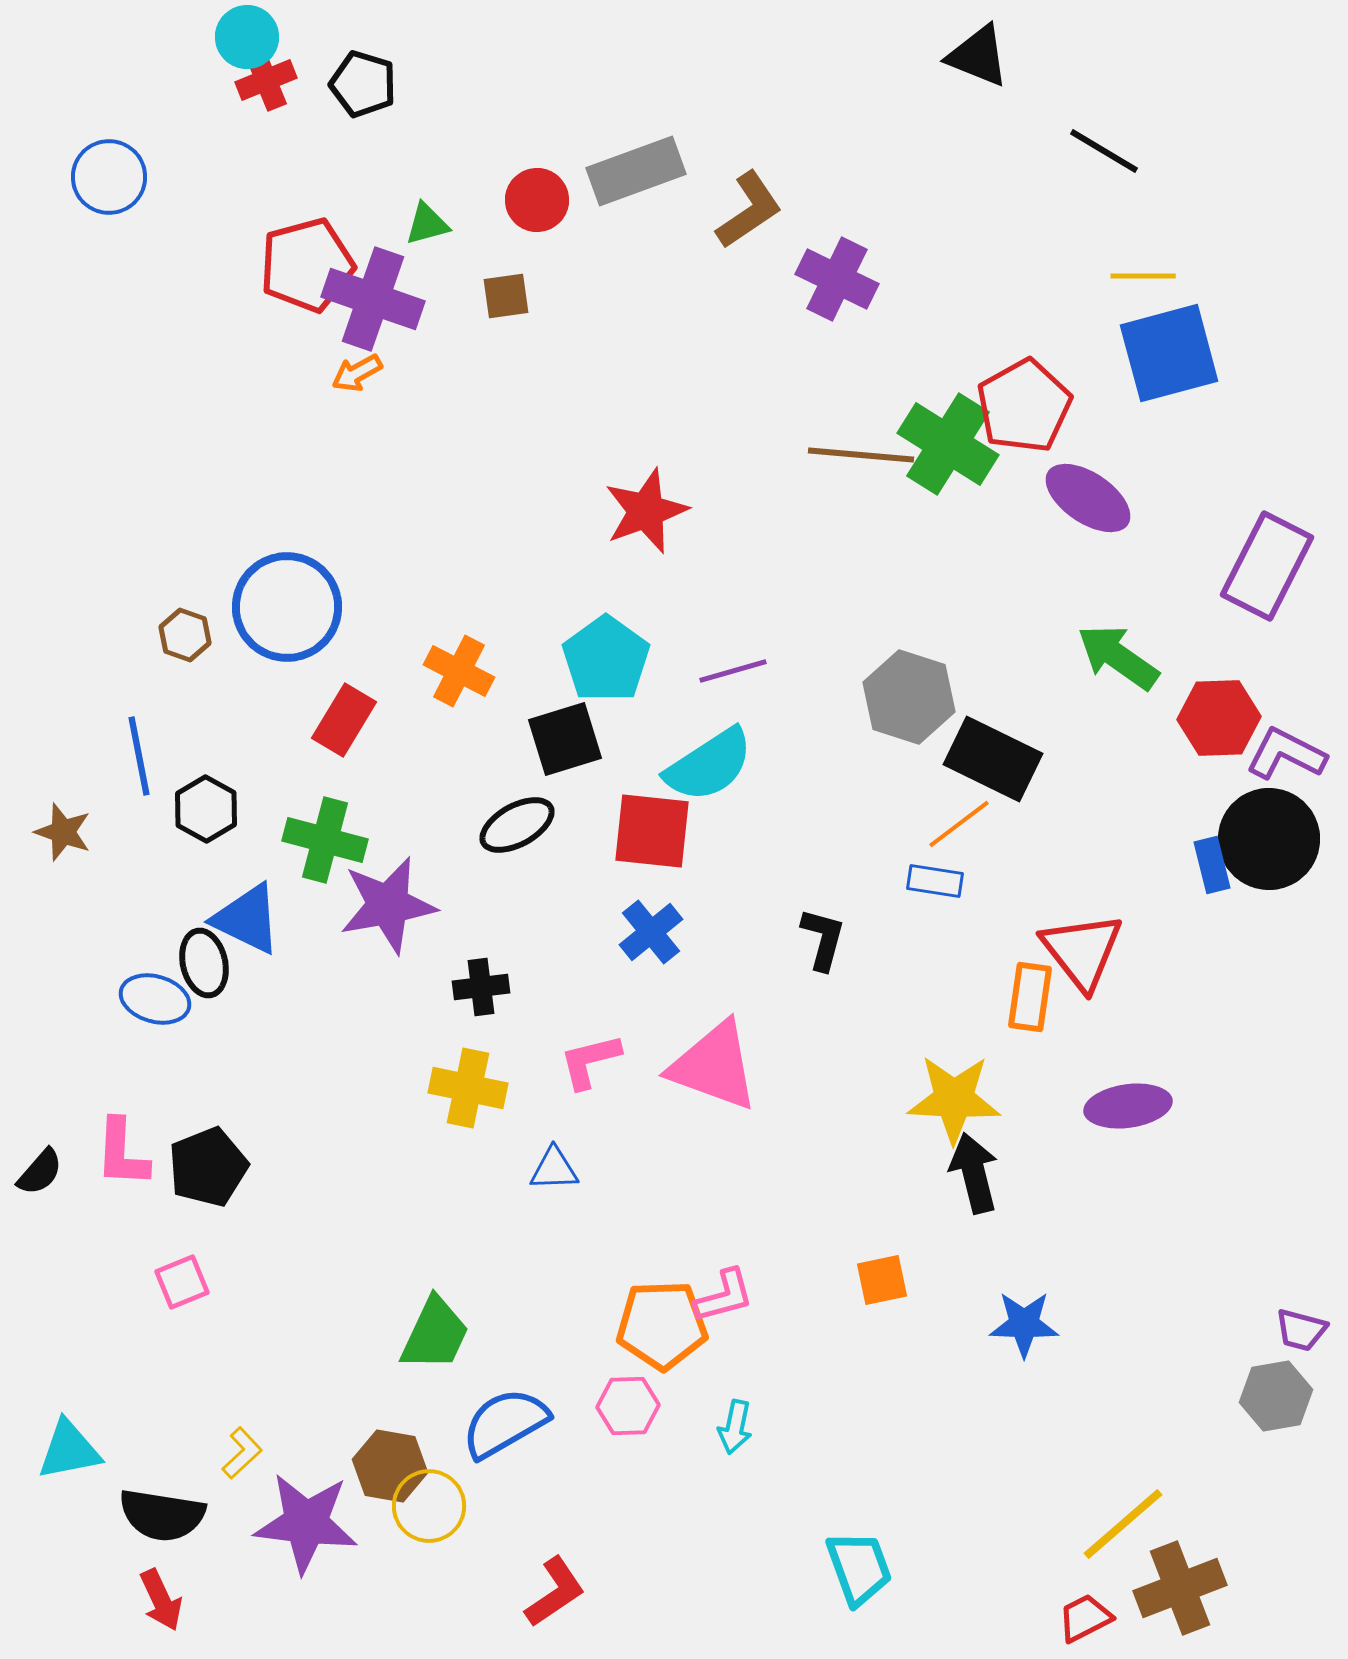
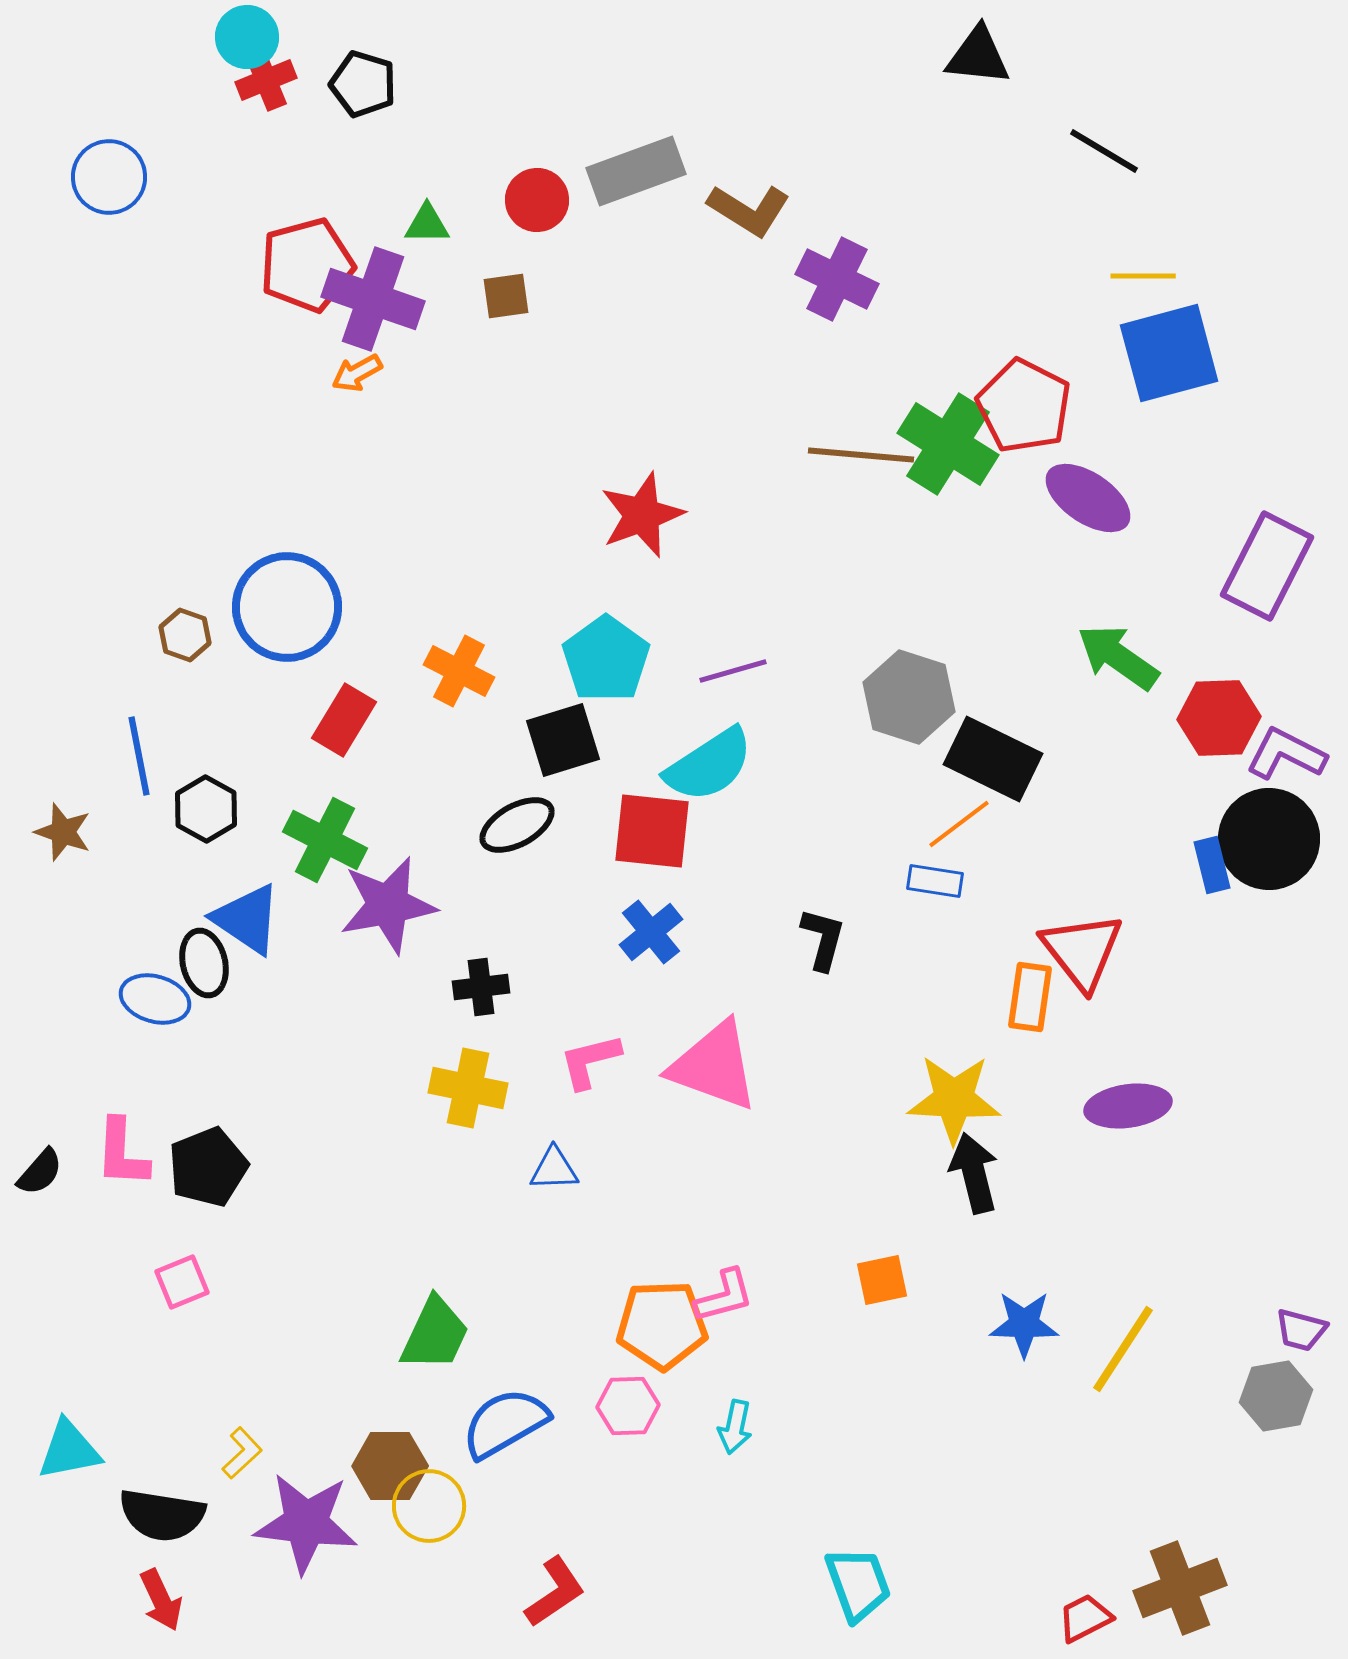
black triangle at (978, 56): rotated 16 degrees counterclockwise
brown L-shape at (749, 210): rotated 66 degrees clockwise
green triangle at (427, 224): rotated 15 degrees clockwise
red pentagon at (1024, 406): rotated 16 degrees counterclockwise
red star at (646, 511): moved 4 px left, 4 px down
black square at (565, 739): moved 2 px left, 1 px down
green cross at (325, 840): rotated 12 degrees clockwise
blue triangle at (247, 919): rotated 8 degrees clockwise
brown hexagon at (390, 1466): rotated 10 degrees counterclockwise
yellow line at (1123, 1524): moved 175 px up; rotated 16 degrees counterclockwise
cyan trapezoid at (859, 1568): moved 1 px left, 16 px down
